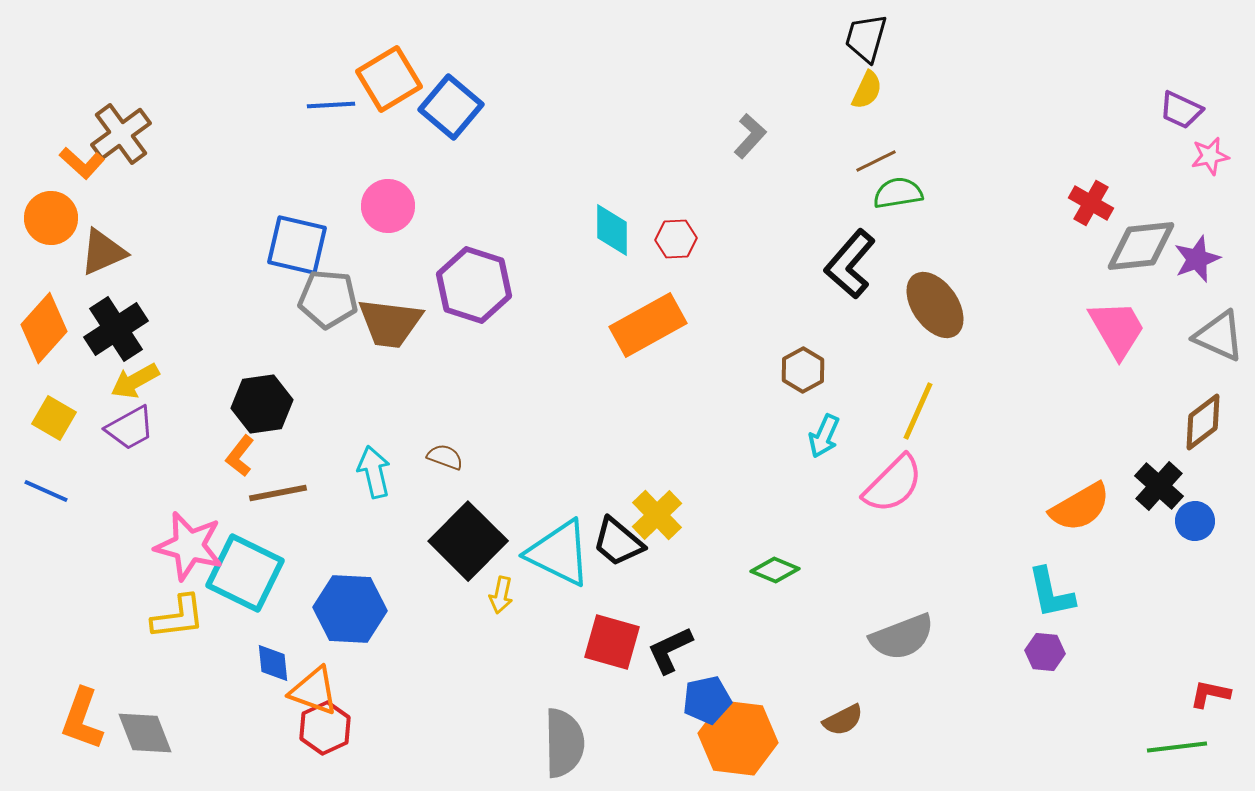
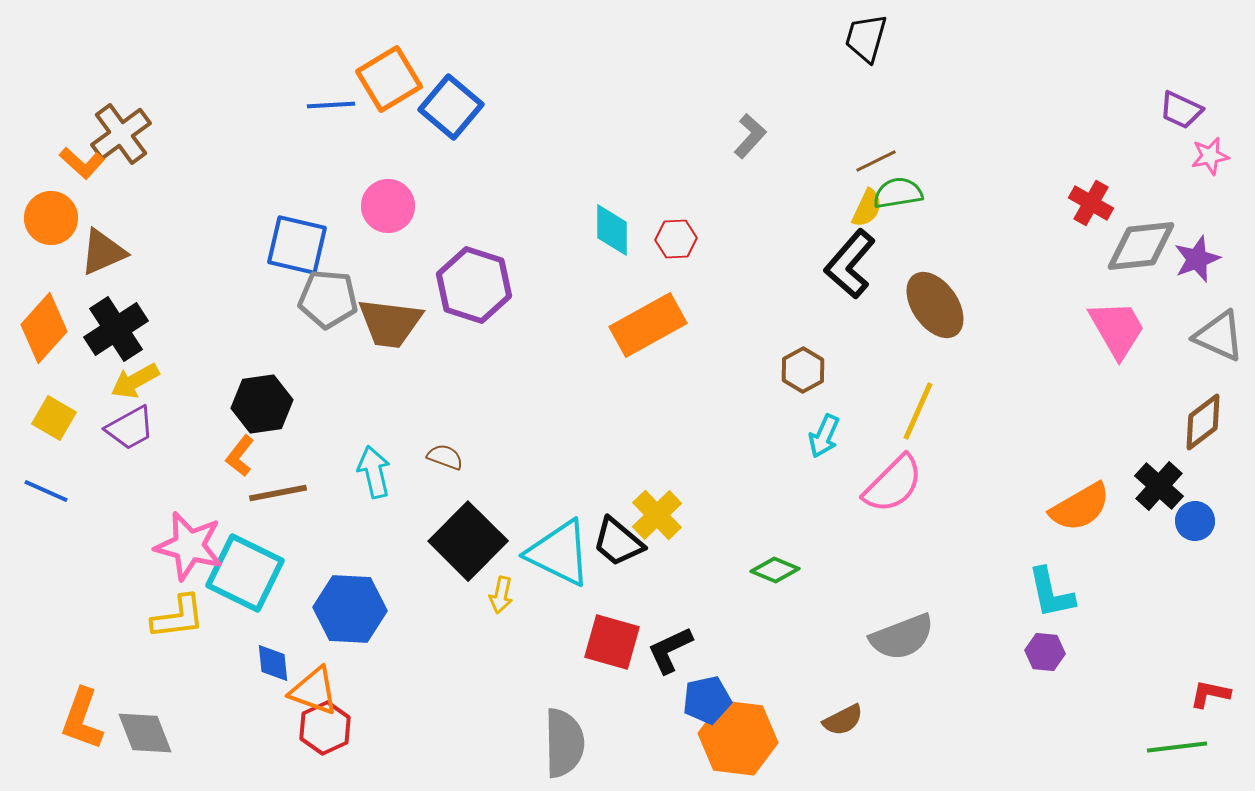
yellow semicircle at (867, 90): moved 118 px down
